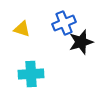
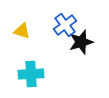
blue cross: moved 1 px right, 2 px down; rotated 15 degrees counterclockwise
yellow triangle: moved 2 px down
